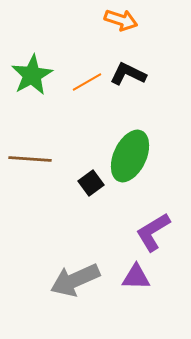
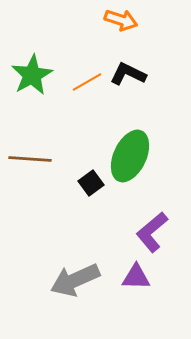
purple L-shape: moved 1 px left; rotated 9 degrees counterclockwise
